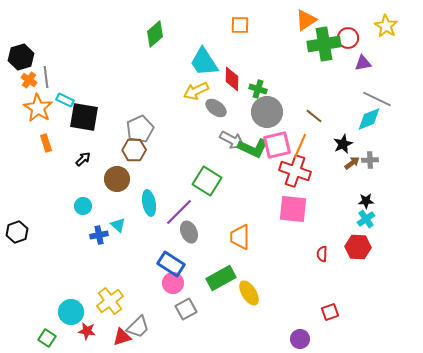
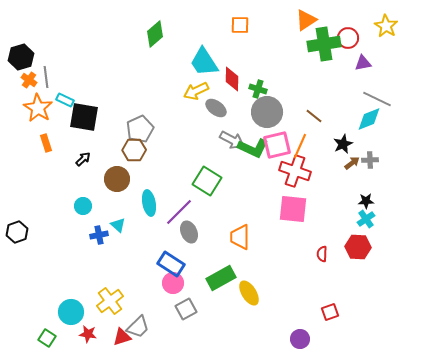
red star at (87, 331): moved 1 px right, 3 px down
